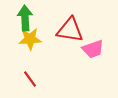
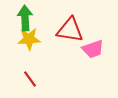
yellow star: moved 1 px left
